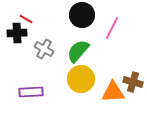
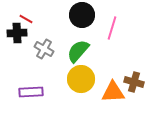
pink line: rotated 10 degrees counterclockwise
brown cross: moved 1 px right
